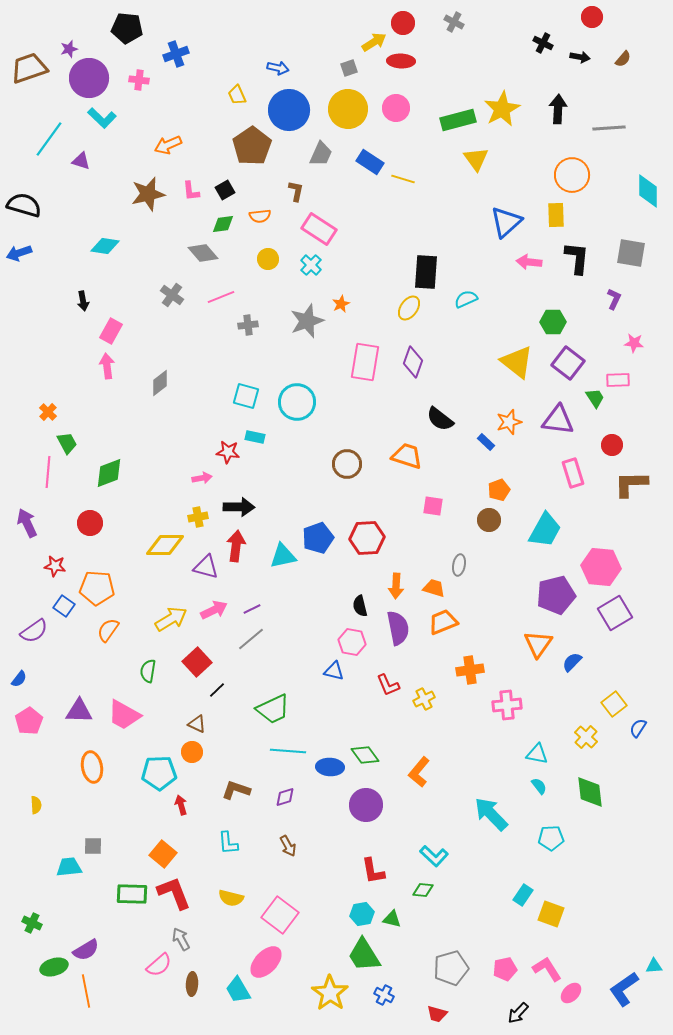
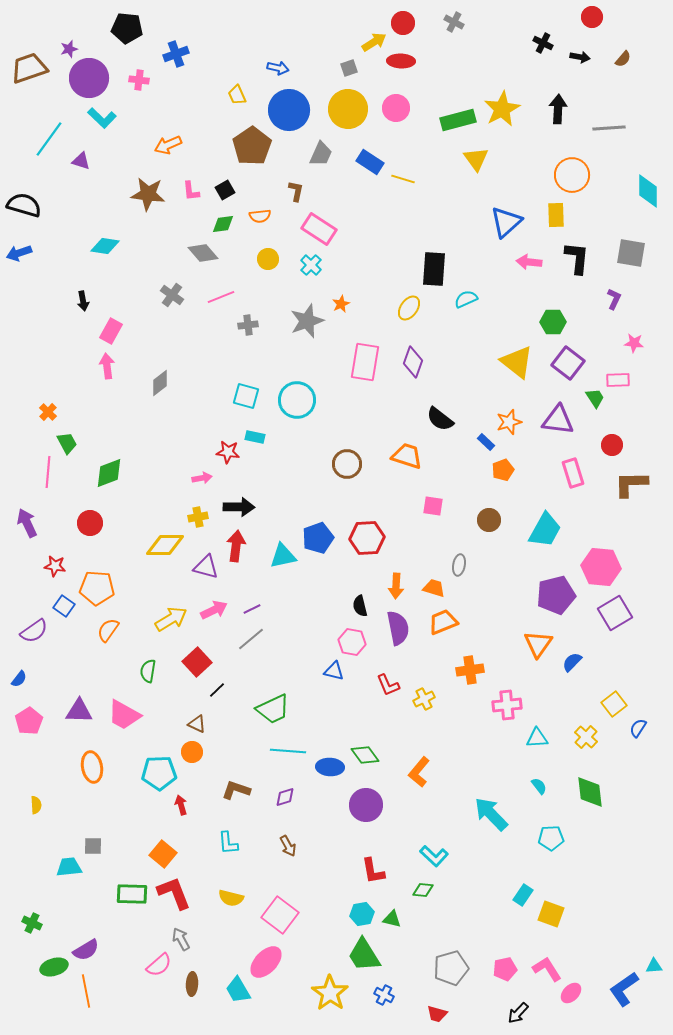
brown star at (148, 194): rotated 20 degrees clockwise
black rectangle at (426, 272): moved 8 px right, 3 px up
cyan circle at (297, 402): moved 2 px up
orange pentagon at (499, 490): moved 4 px right, 20 px up
cyan triangle at (537, 754): moved 16 px up; rotated 15 degrees counterclockwise
